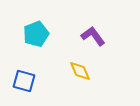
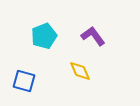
cyan pentagon: moved 8 px right, 2 px down
